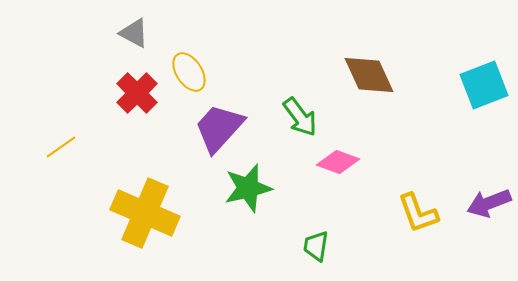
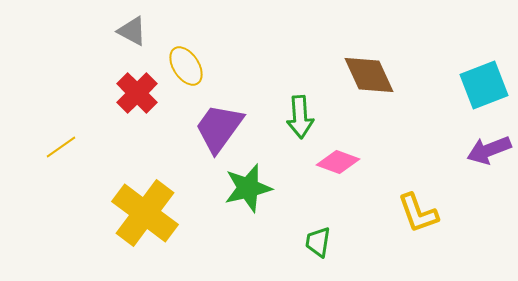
gray triangle: moved 2 px left, 2 px up
yellow ellipse: moved 3 px left, 6 px up
green arrow: rotated 33 degrees clockwise
purple trapezoid: rotated 6 degrees counterclockwise
purple arrow: moved 53 px up
yellow cross: rotated 14 degrees clockwise
green trapezoid: moved 2 px right, 4 px up
